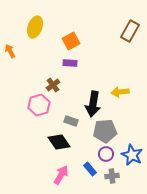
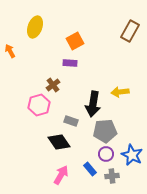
orange square: moved 4 px right
